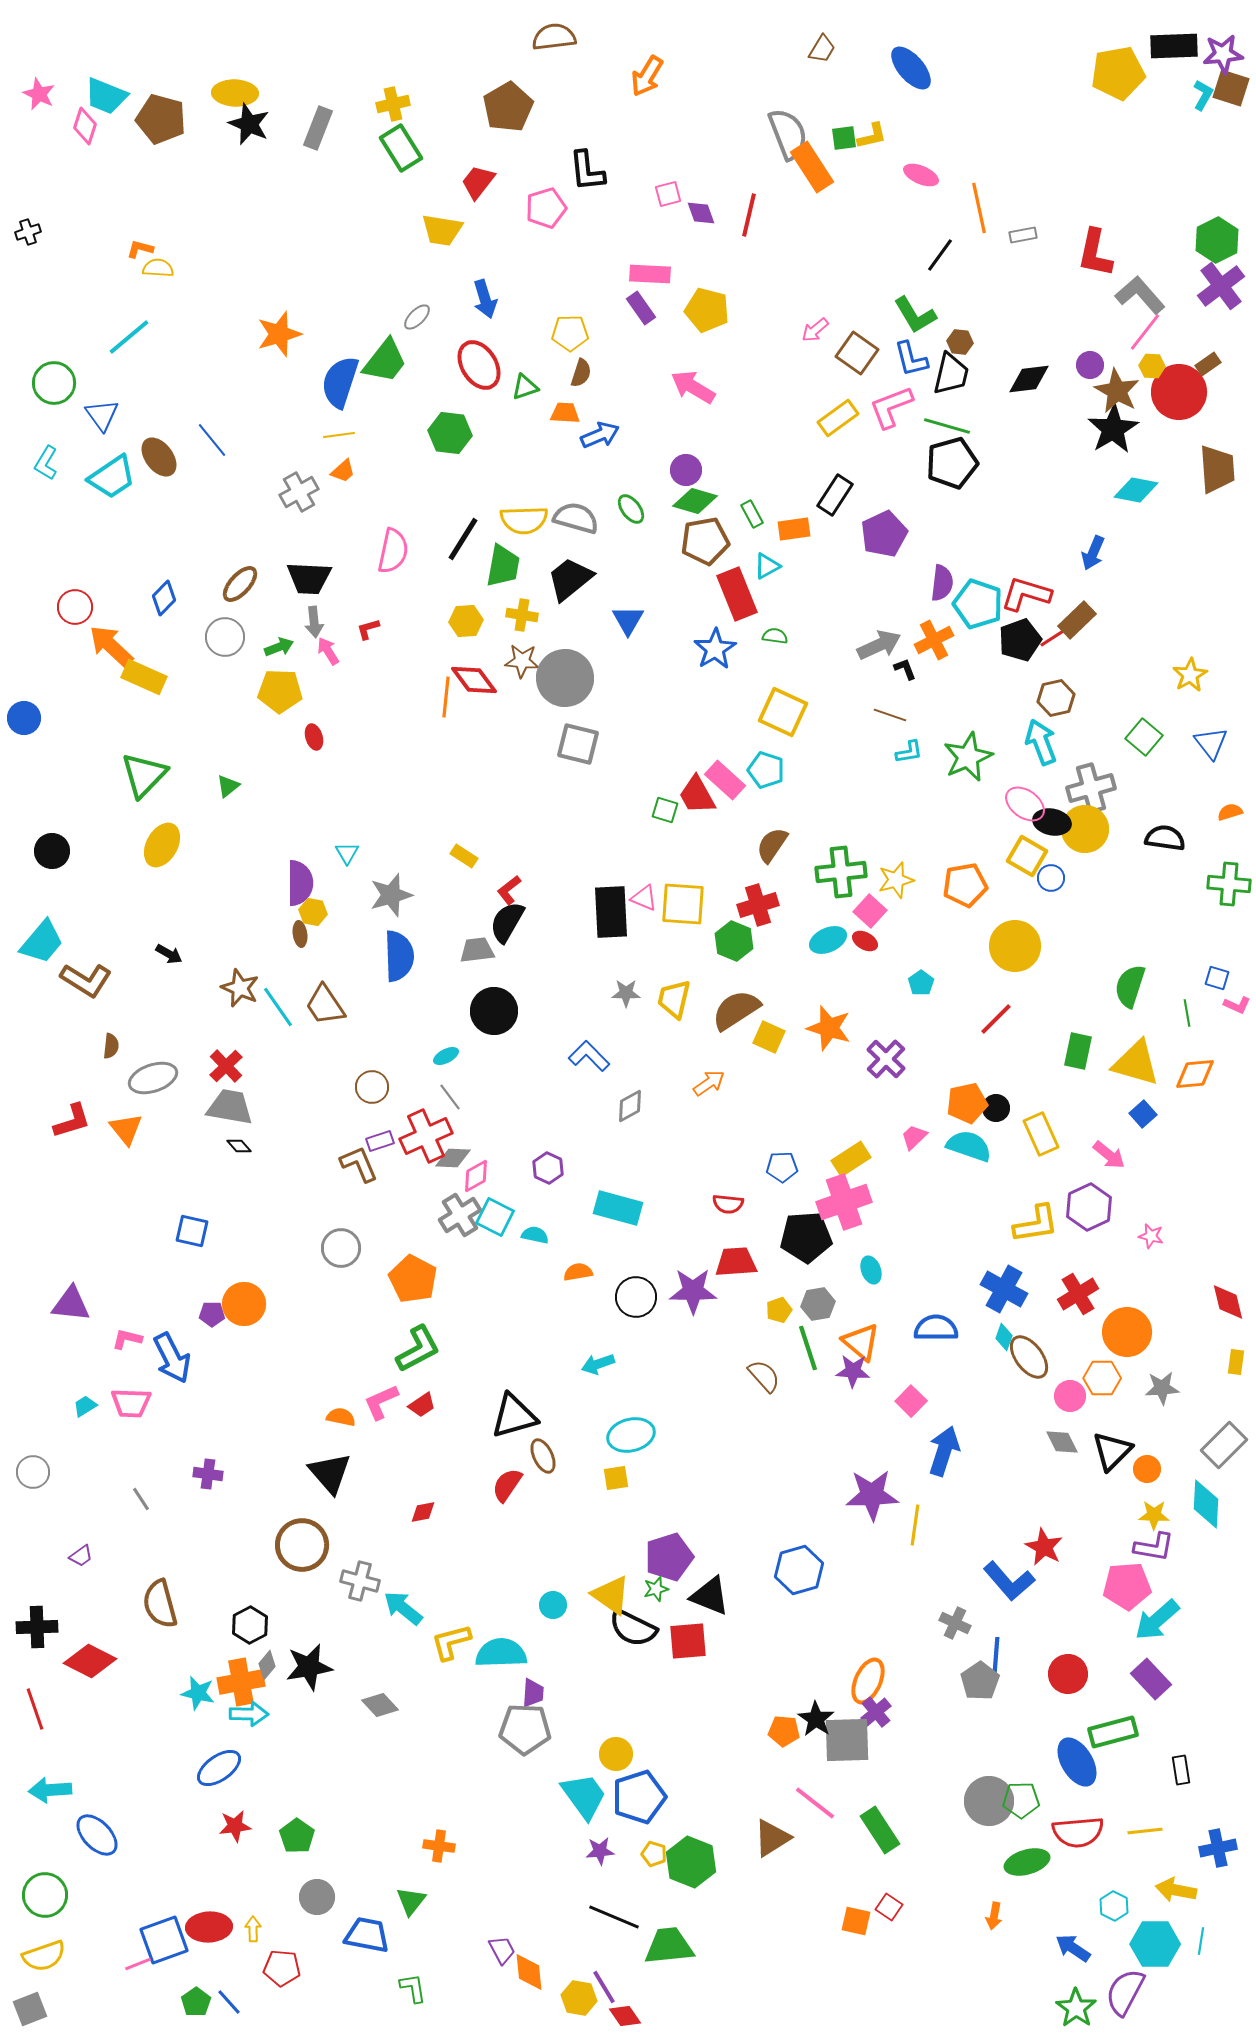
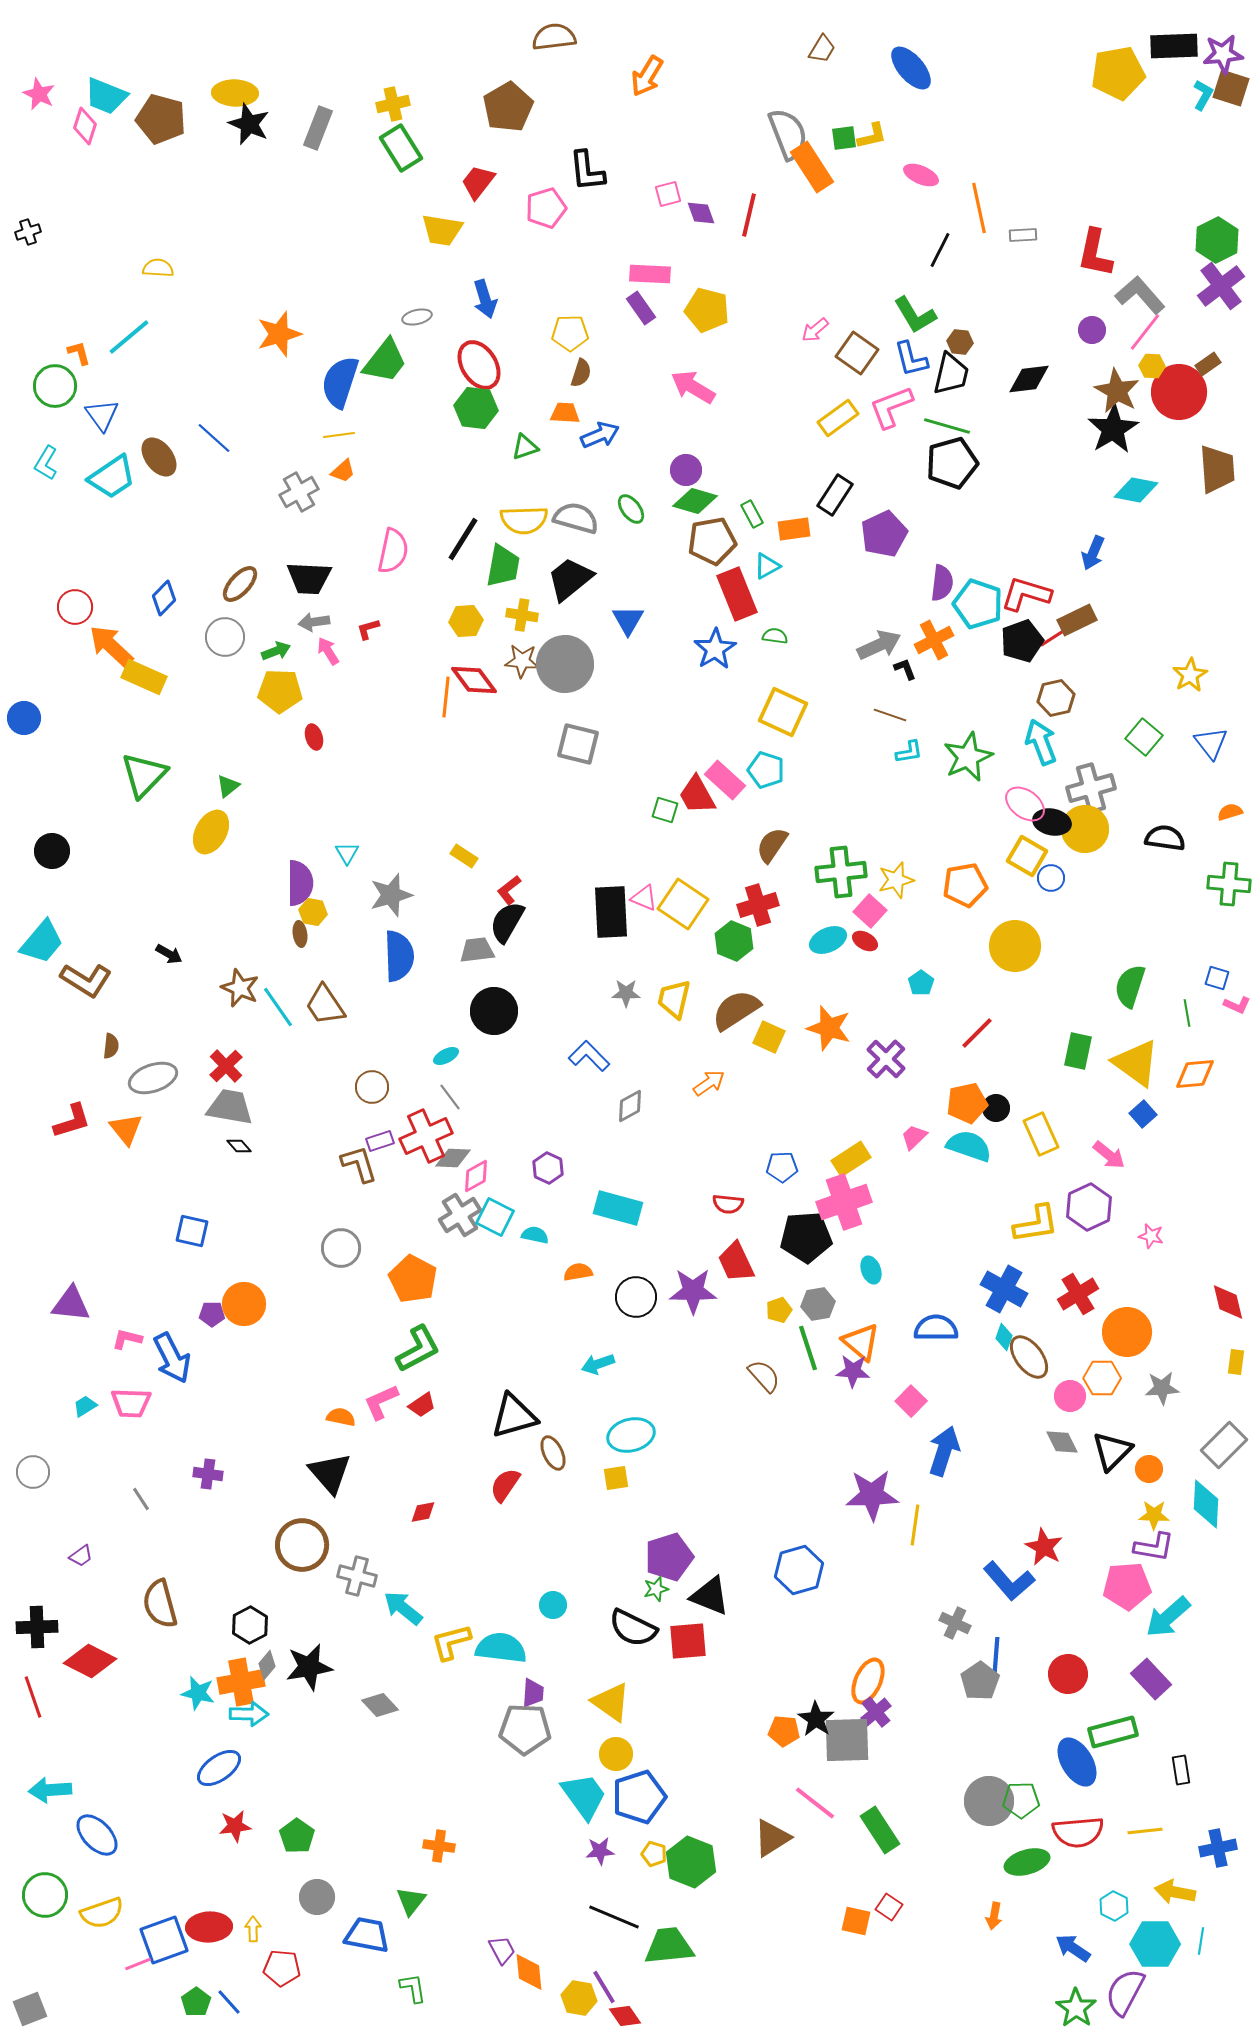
gray rectangle at (1023, 235): rotated 8 degrees clockwise
orange L-shape at (140, 249): moved 61 px left, 104 px down; rotated 60 degrees clockwise
black line at (940, 255): moved 5 px up; rotated 9 degrees counterclockwise
gray ellipse at (417, 317): rotated 32 degrees clockwise
purple circle at (1090, 365): moved 2 px right, 35 px up
green circle at (54, 383): moved 1 px right, 3 px down
green triangle at (525, 387): moved 60 px down
green hexagon at (450, 433): moved 26 px right, 25 px up
blue line at (212, 440): moved 2 px right, 2 px up; rotated 9 degrees counterclockwise
brown pentagon at (705, 541): moved 7 px right
brown rectangle at (1077, 620): rotated 18 degrees clockwise
gray arrow at (314, 622): rotated 88 degrees clockwise
black pentagon at (1020, 640): moved 2 px right, 1 px down
green arrow at (279, 647): moved 3 px left, 4 px down
gray circle at (565, 678): moved 14 px up
yellow ellipse at (162, 845): moved 49 px right, 13 px up
yellow square at (683, 904): rotated 30 degrees clockwise
red line at (996, 1019): moved 19 px left, 14 px down
yellow triangle at (1136, 1063): rotated 20 degrees clockwise
brown L-shape at (359, 1164): rotated 6 degrees clockwise
red trapezoid at (736, 1262): rotated 111 degrees counterclockwise
brown ellipse at (543, 1456): moved 10 px right, 3 px up
orange circle at (1147, 1469): moved 2 px right
red semicircle at (507, 1485): moved 2 px left
gray cross at (360, 1581): moved 3 px left, 5 px up
yellow triangle at (611, 1595): moved 107 px down
cyan arrow at (1157, 1620): moved 11 px right, 3 px up
cyan semicircle at (501, 1653): moved 5 px up; rotated 9 degrees clockwise
red line at (35, 1709): moved 2 px left, 12 px up
yellow arrow at (1176, 1890): moved 1 px left, 2 px down
yellow semicircle at (44, 1956): moved 58 px right, 43 px up
